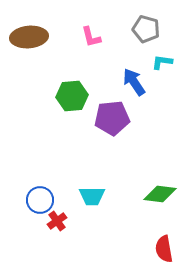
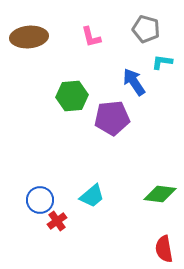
cyan trapezoid: rotated 40 degrees counterclockwise
